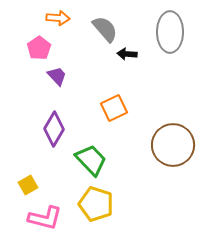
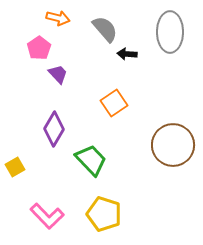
orange arrow: rotated 10 degrees clockwise
purple trapezoid: moved 1 px right, 2 px up
orange square: moved 5 px up; rotated 8 degrees counterclockwise
yellow square: moved 13 px left, 18 px up
yellow pentagon: moved 8 px right, 10 px down
pink L-shape: moved 2 px right, 2 px up; rotated 32 degrees clockwise
